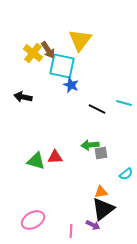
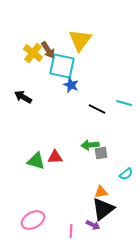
black arrow: rotated 18 degrees clockwise
